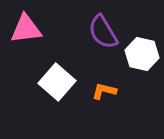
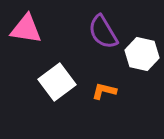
pink triangle: rotated 16 degrees clockwise
white square: rotated 12 degrees clockwise
